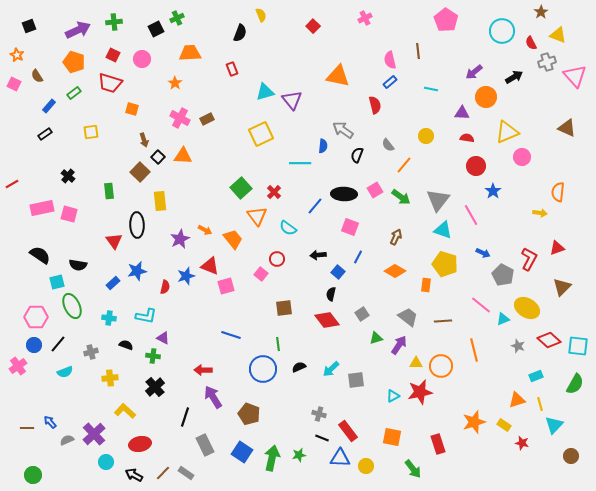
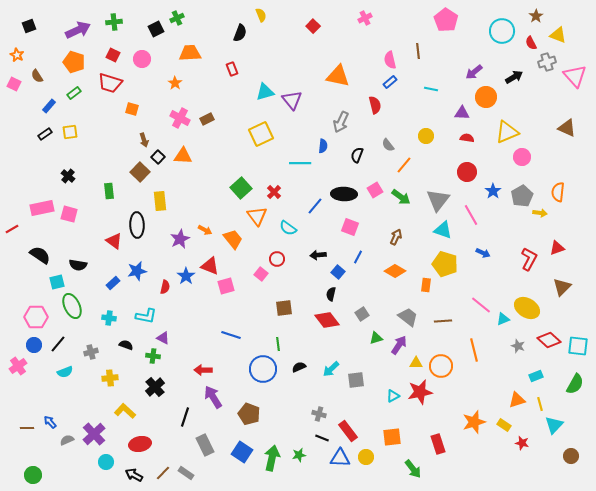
brown star at (541, 12): moved 5 px left, 4 px down
gray arrow at (343, 130): moved 2 px left, 8 px up; rotated 100 degrees counterclockwise
yellow square at (91, 132): moved 21 px left
red circle at (476, 166): moved 9 px left, 6 px down
red line at (12, 184): moved 45 px down
red triangle at (114, 241): rotated 18 degrees counterclockwise
gray pentagon at (503, 275): moved 19 px right, 79 px up; rotated 15 degrees clockwise
blue star at (186, 276): rotated 18 degrees counterclockwise
orange square at (392, 437): rotated 18 degrees counterclockwise
yellow circle at (366, 466): moved 9 px up
